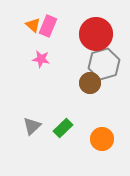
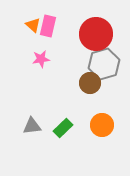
pink rectangle: rotated 10 degrees counterclockwise
pink star: rotated 18 degrees counterclockwise
gray triangle: rotated 36 degrees clockwise
orange circle: moved 14 px up
